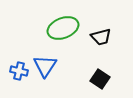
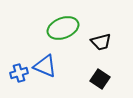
black trapezoid: moved 5 px down
blue triangle: rotated 40 degrees counterclockwise
blue cross: moved 2 px down; rotated 30 degrees counterclockwise
